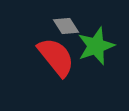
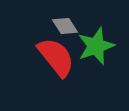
gray diamond: moved 1 px left
